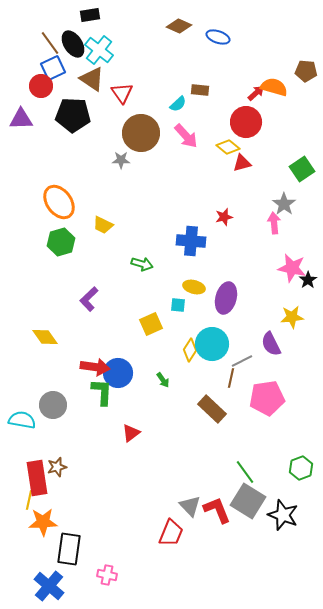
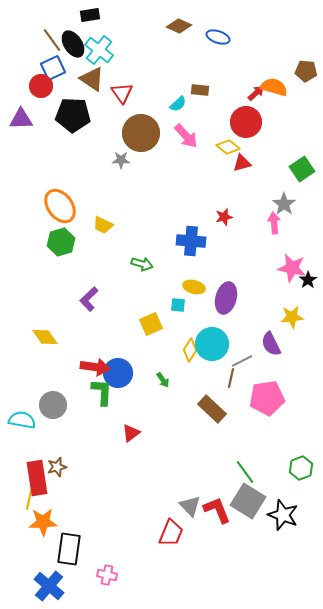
brown line at (50, 43): moved 2 px right, 3 px up
orange ellipse at (59, 202): moved 1 px right, 4 px down
